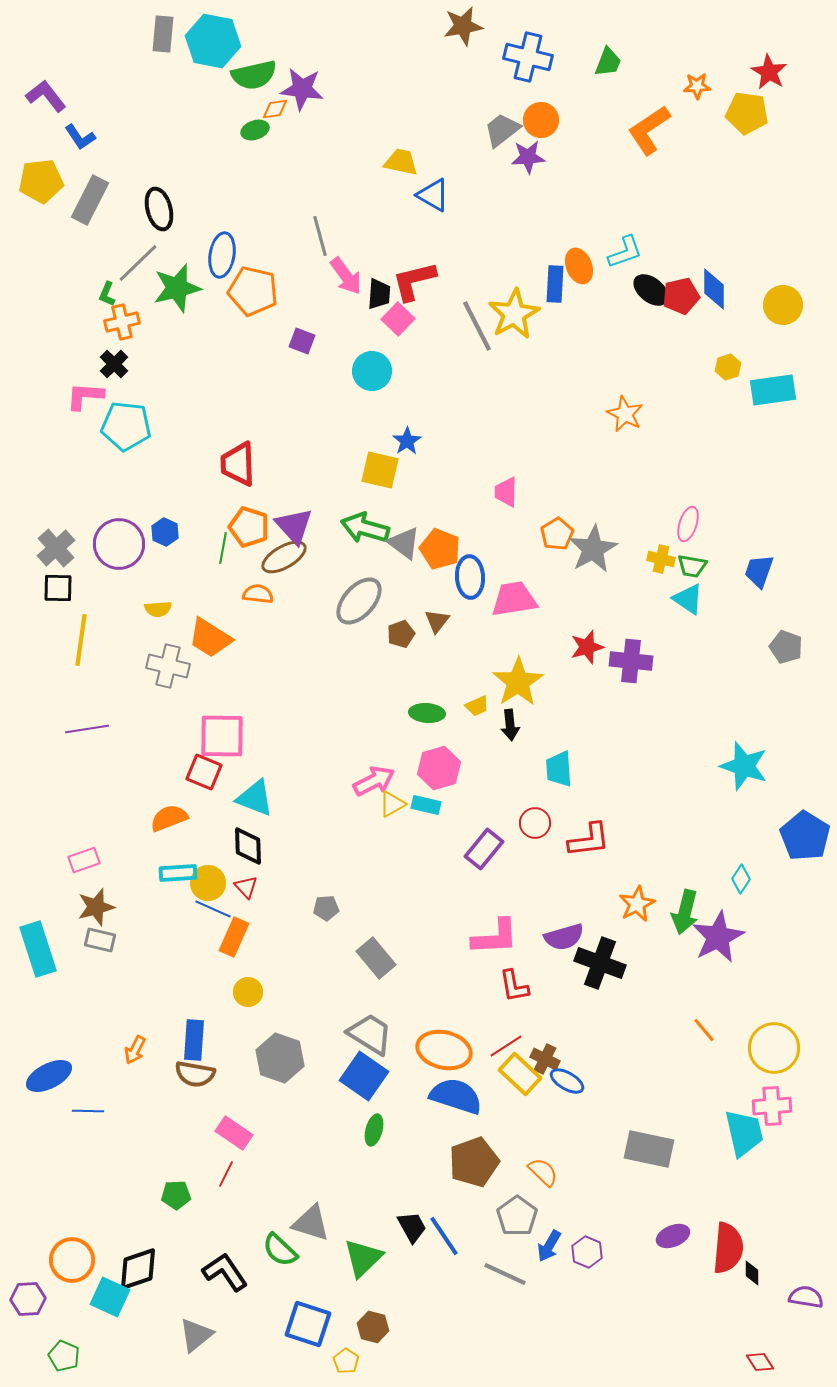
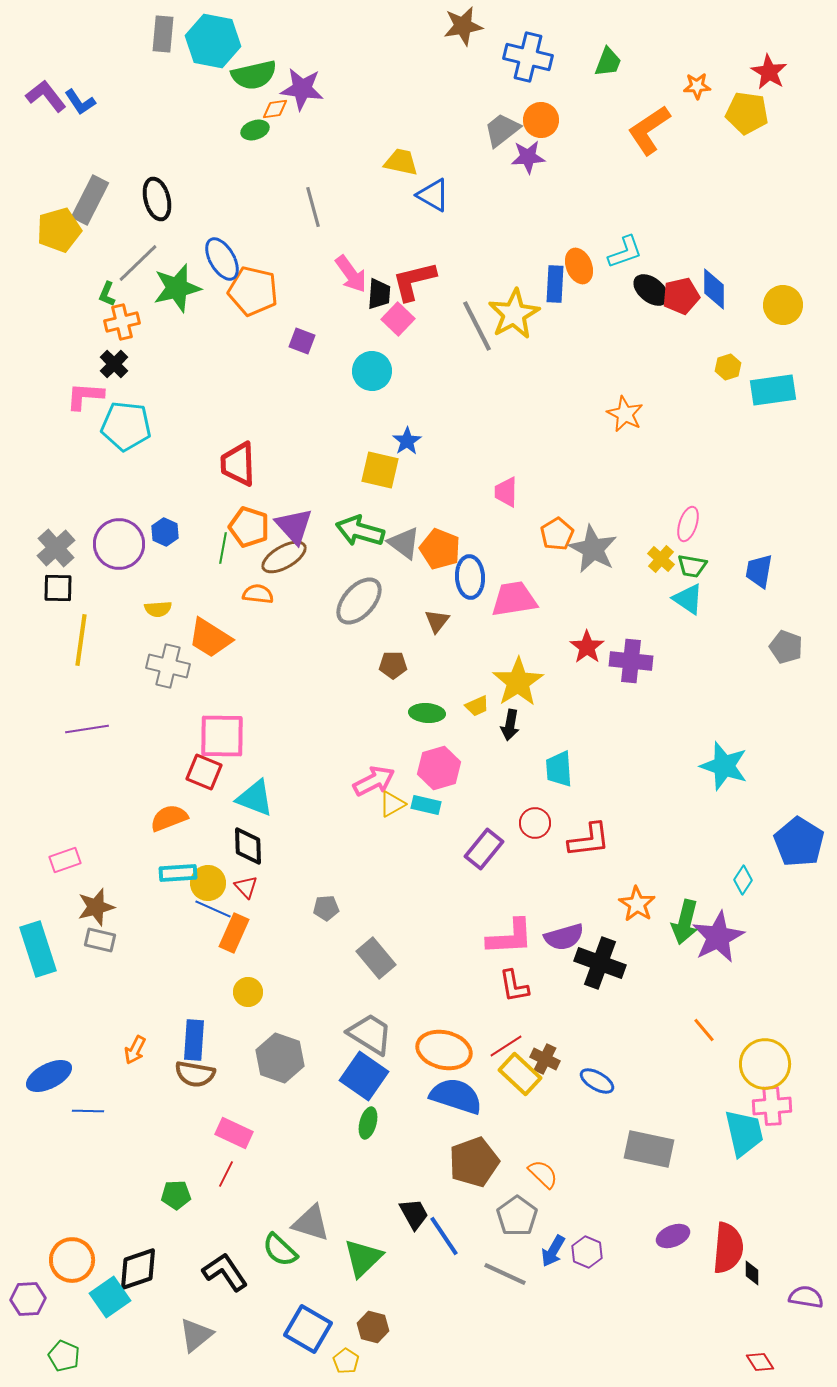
blue L-shape at (80, 137): moved 35 px up
yellow pentagon at (41, 181): moved 18 px right, 49 px down; rotated 9 degrees counterclockwise
black ellipse at (159, 209): moved 2 px left, 10 px up
gray line at (320, 236): moved 7 px left, 29 px up
blue ellipse at (222, 255): moved 4 px down; rotated 39 degrees counterclockwise
pink arrow at (346, 276): moved 5 px right, 2 px up
green arrow at (365, 528): moved 5 px left, 3 px down
gray star at (593, 549): rotated 15 degrees counterclockwise
yellow cross at (661, 559): rotated 28 degrees clockwise
blue trapezoid at (759, 571): rotated 9 degrees counterclockwise
brown pentagon at (401, 634): moved 8 px left, 31 px down; rotated 20 degrees clockwise
red star at (587, 647): rotated 20 degrees counterclockwise
black arrow at (510, 725): rotated 16 degrees clockwise
cyan star at (744, 766): moved 20 px left
blue pentagon at (805, 836): moved 6 px left, 6 px down
pink rectangle at (84, 860): moved 19 px left
cyan diamond at (741, 879): moved 2 px right, 1 px down
orange star at (637, 904): rotated 12 degrees counterclockwise
green arrow at (685, 912): moved 10 px down
orange rectangle at (234, 937): moved 4 px up
pink L-shape at (495, 937): moved 15 px right
yellow circle at (774, 1048): moved 9 px left, 16 px down
blue ellipse at (567, 1081): moved 30 px right
green ellipse at (374, 1130): moved 6 px left, 7 px up
pink rectangle at (234, 1133): rotated 9 degrees counterclockwise
orange semicircle at (543, 1172): moved 2 px down
black trapezoid at (412, 1227): moved 2 px right, 13 px up
blue arrow at (549, 1246): moved 4 px right, 5 px down
cyan square at (110, 1297): rotated 30 degrees clockwise
blue square at (308, 1324): moved 5 px down; rotated 12 degrees clockwise
